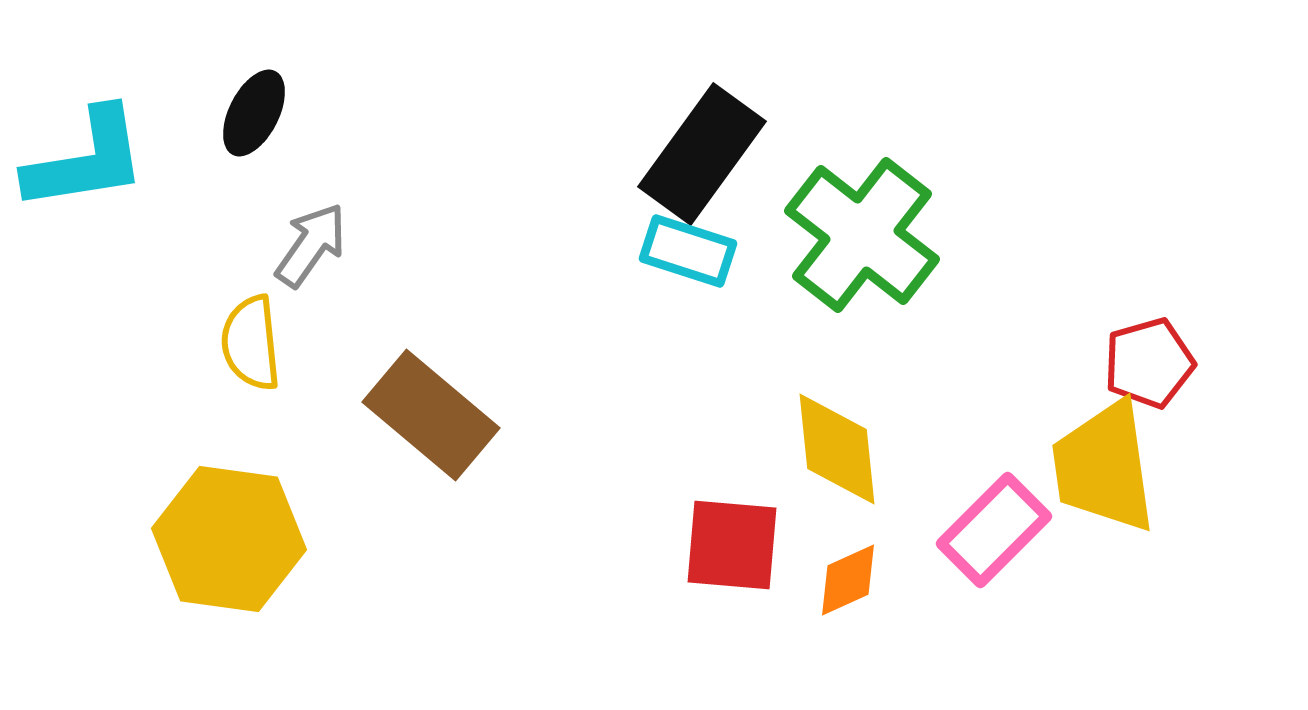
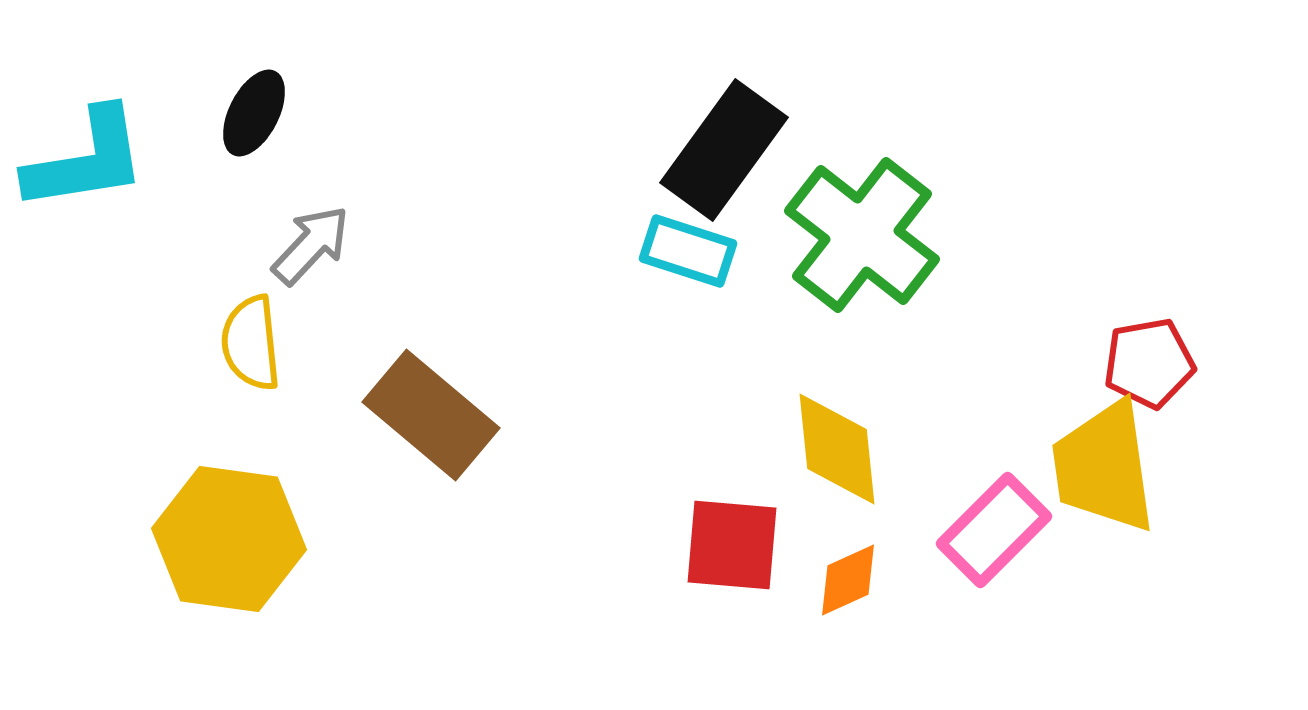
black rectangle: moved 22 px right, 4 px up
gray arrow: rotated 8 degrees clockwise
red pentagon: rotated 6 degrees clockwise
